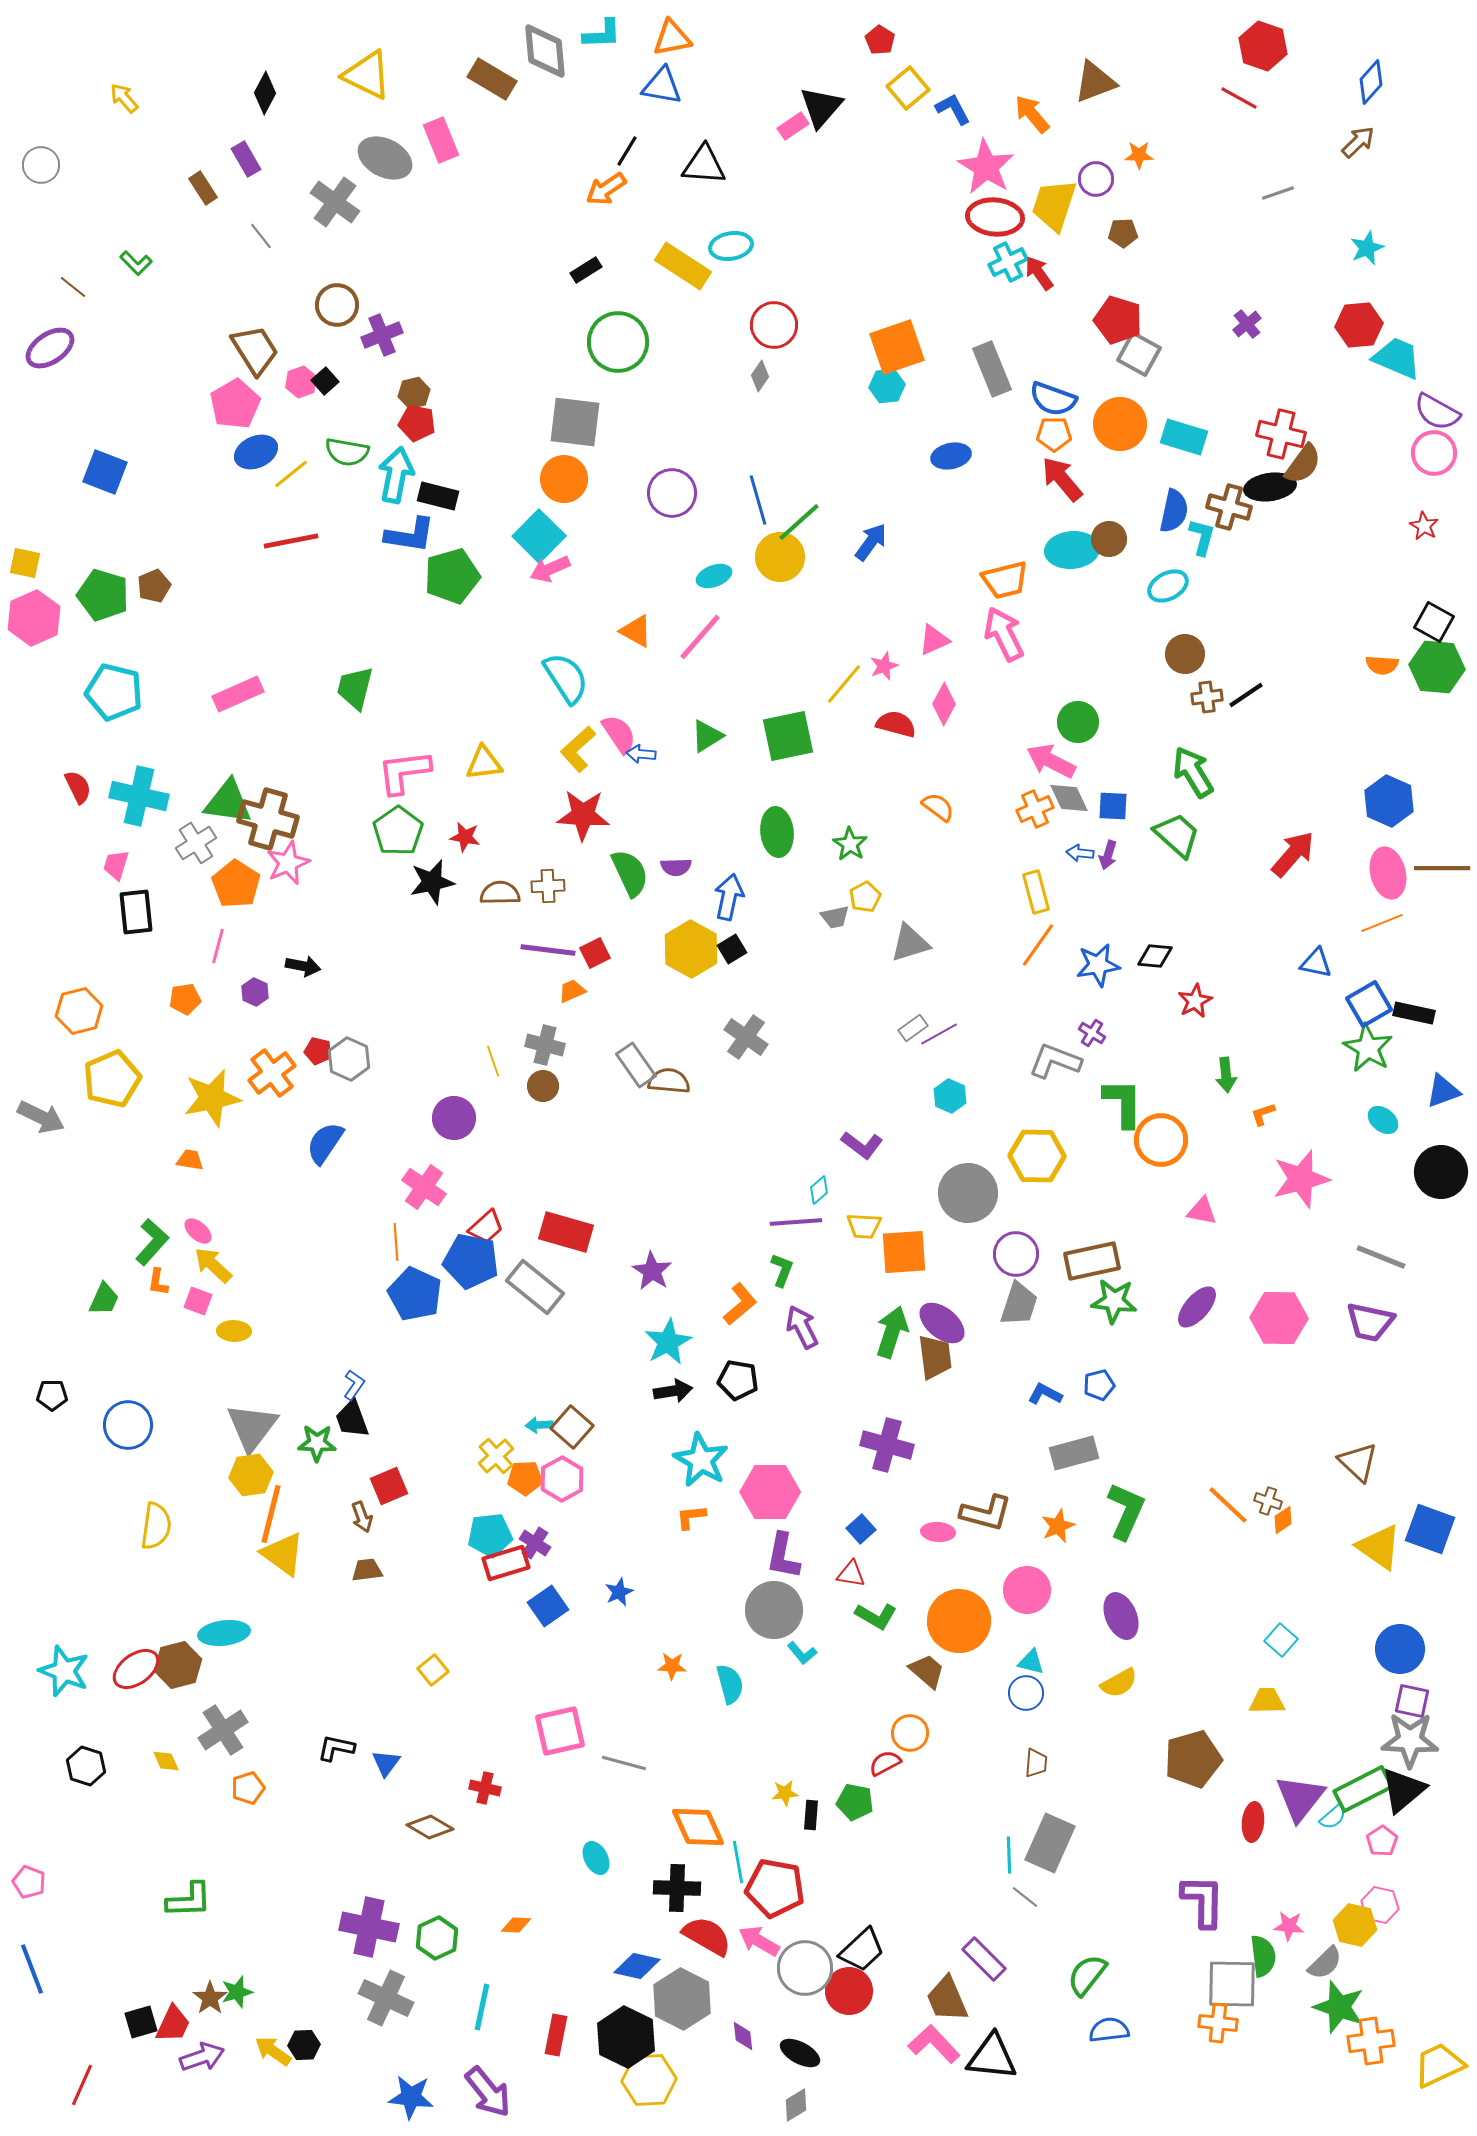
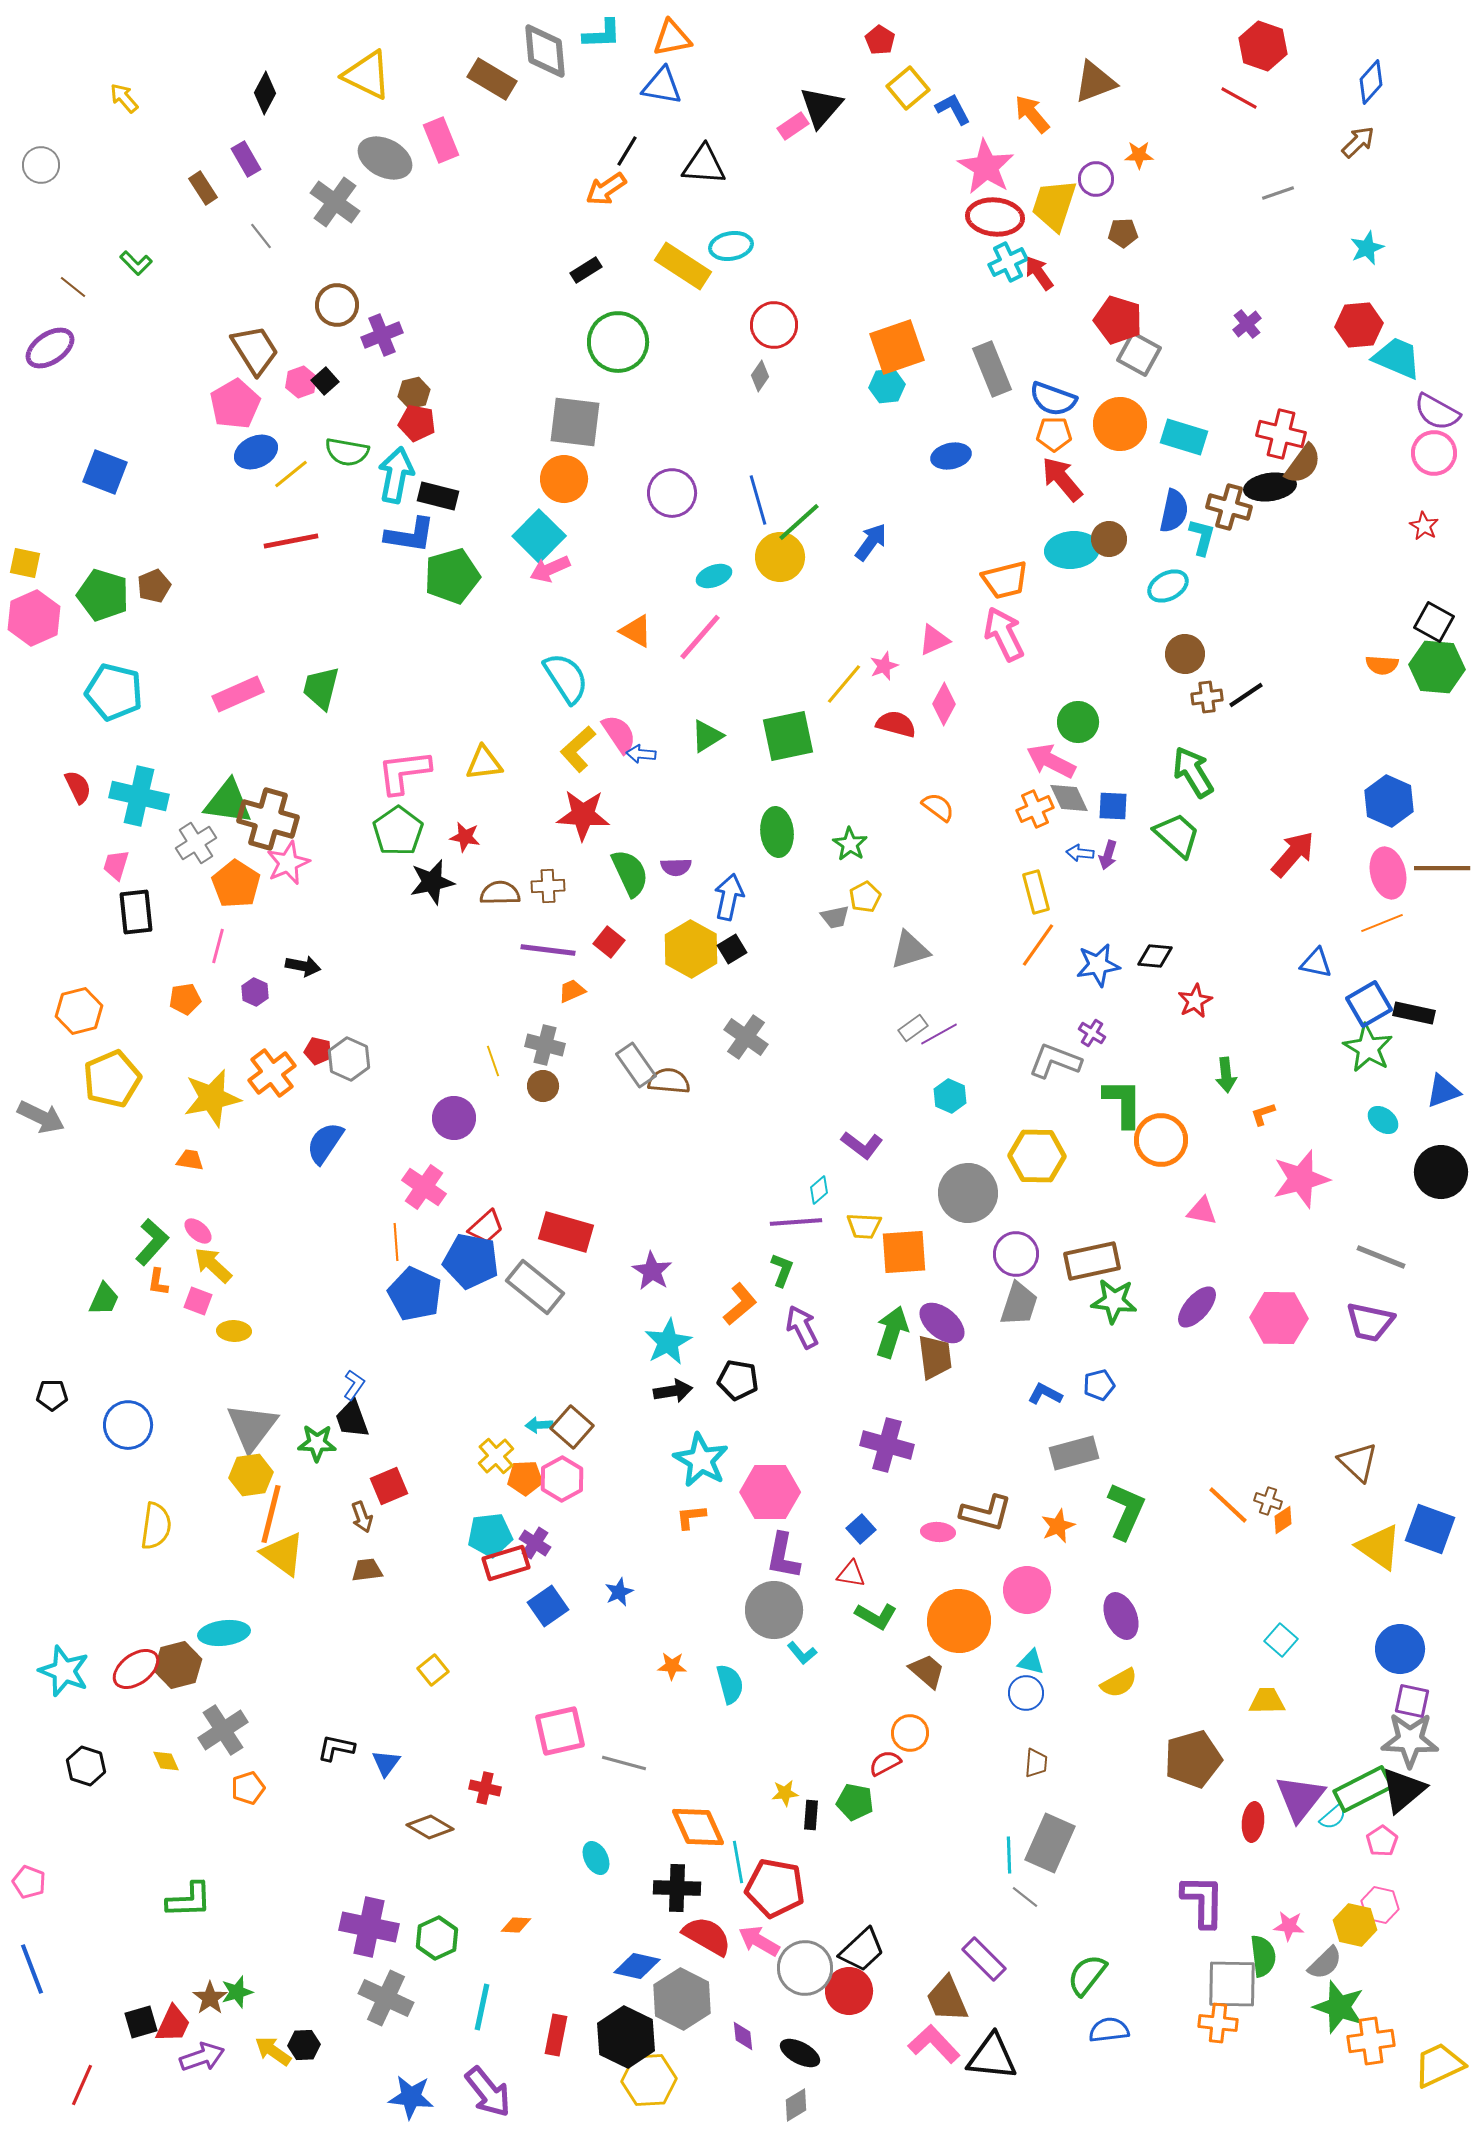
green trapezoid at (355, 688): moved 34 px left
gray triangle at (910, 943): moved 7 px down
red square at (595, 953): moved 14 px right, 11 px up; rotated 24 degrees counterclockwise
